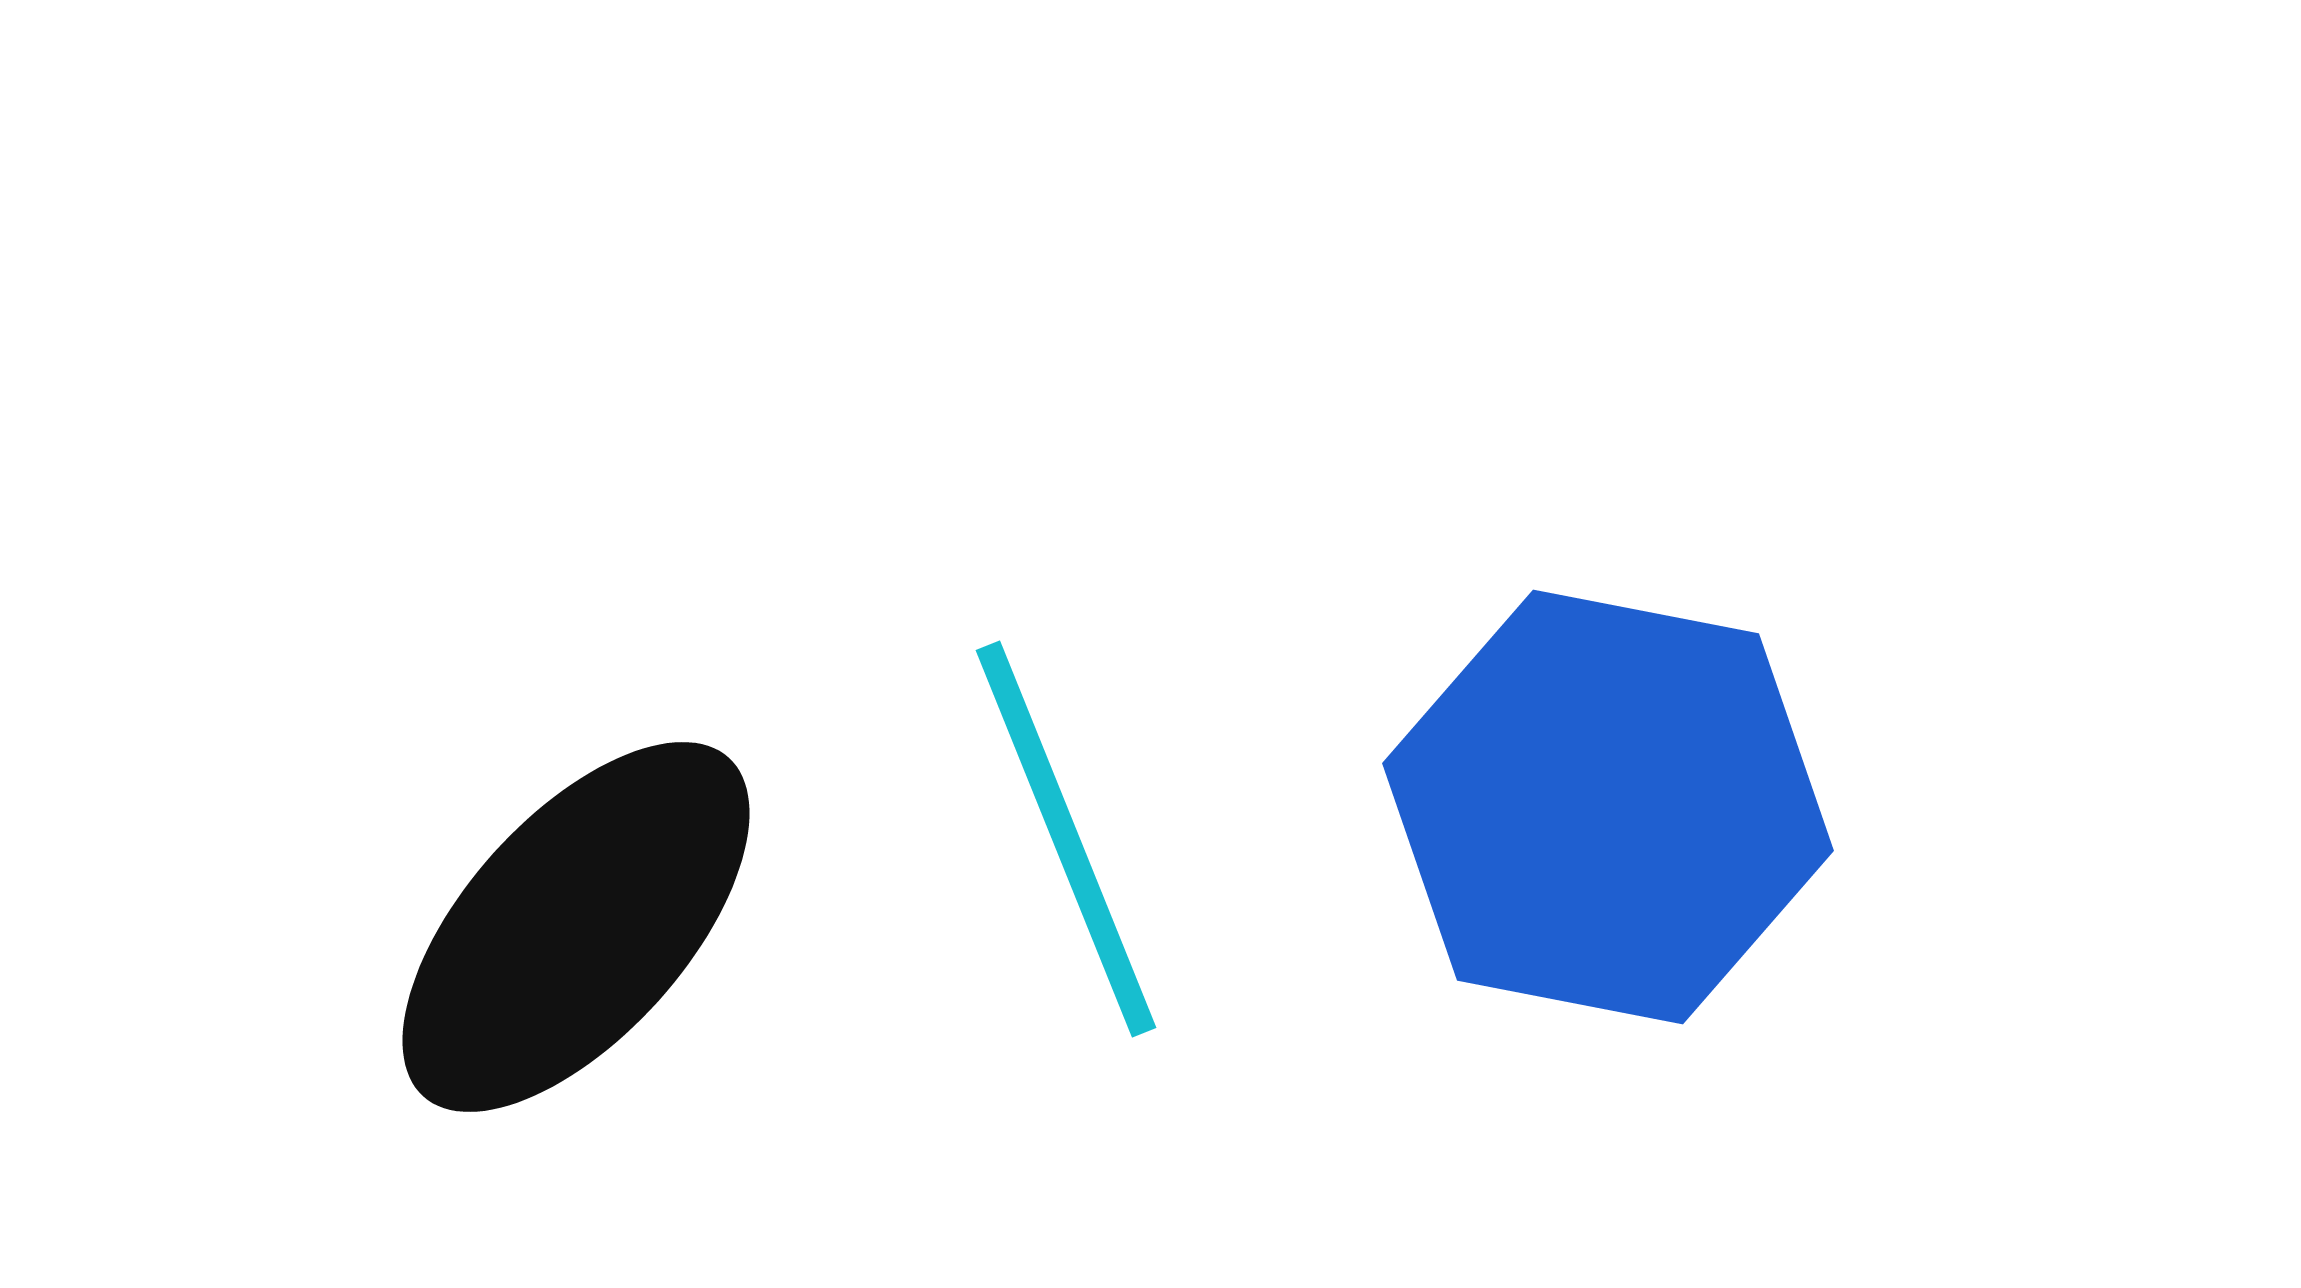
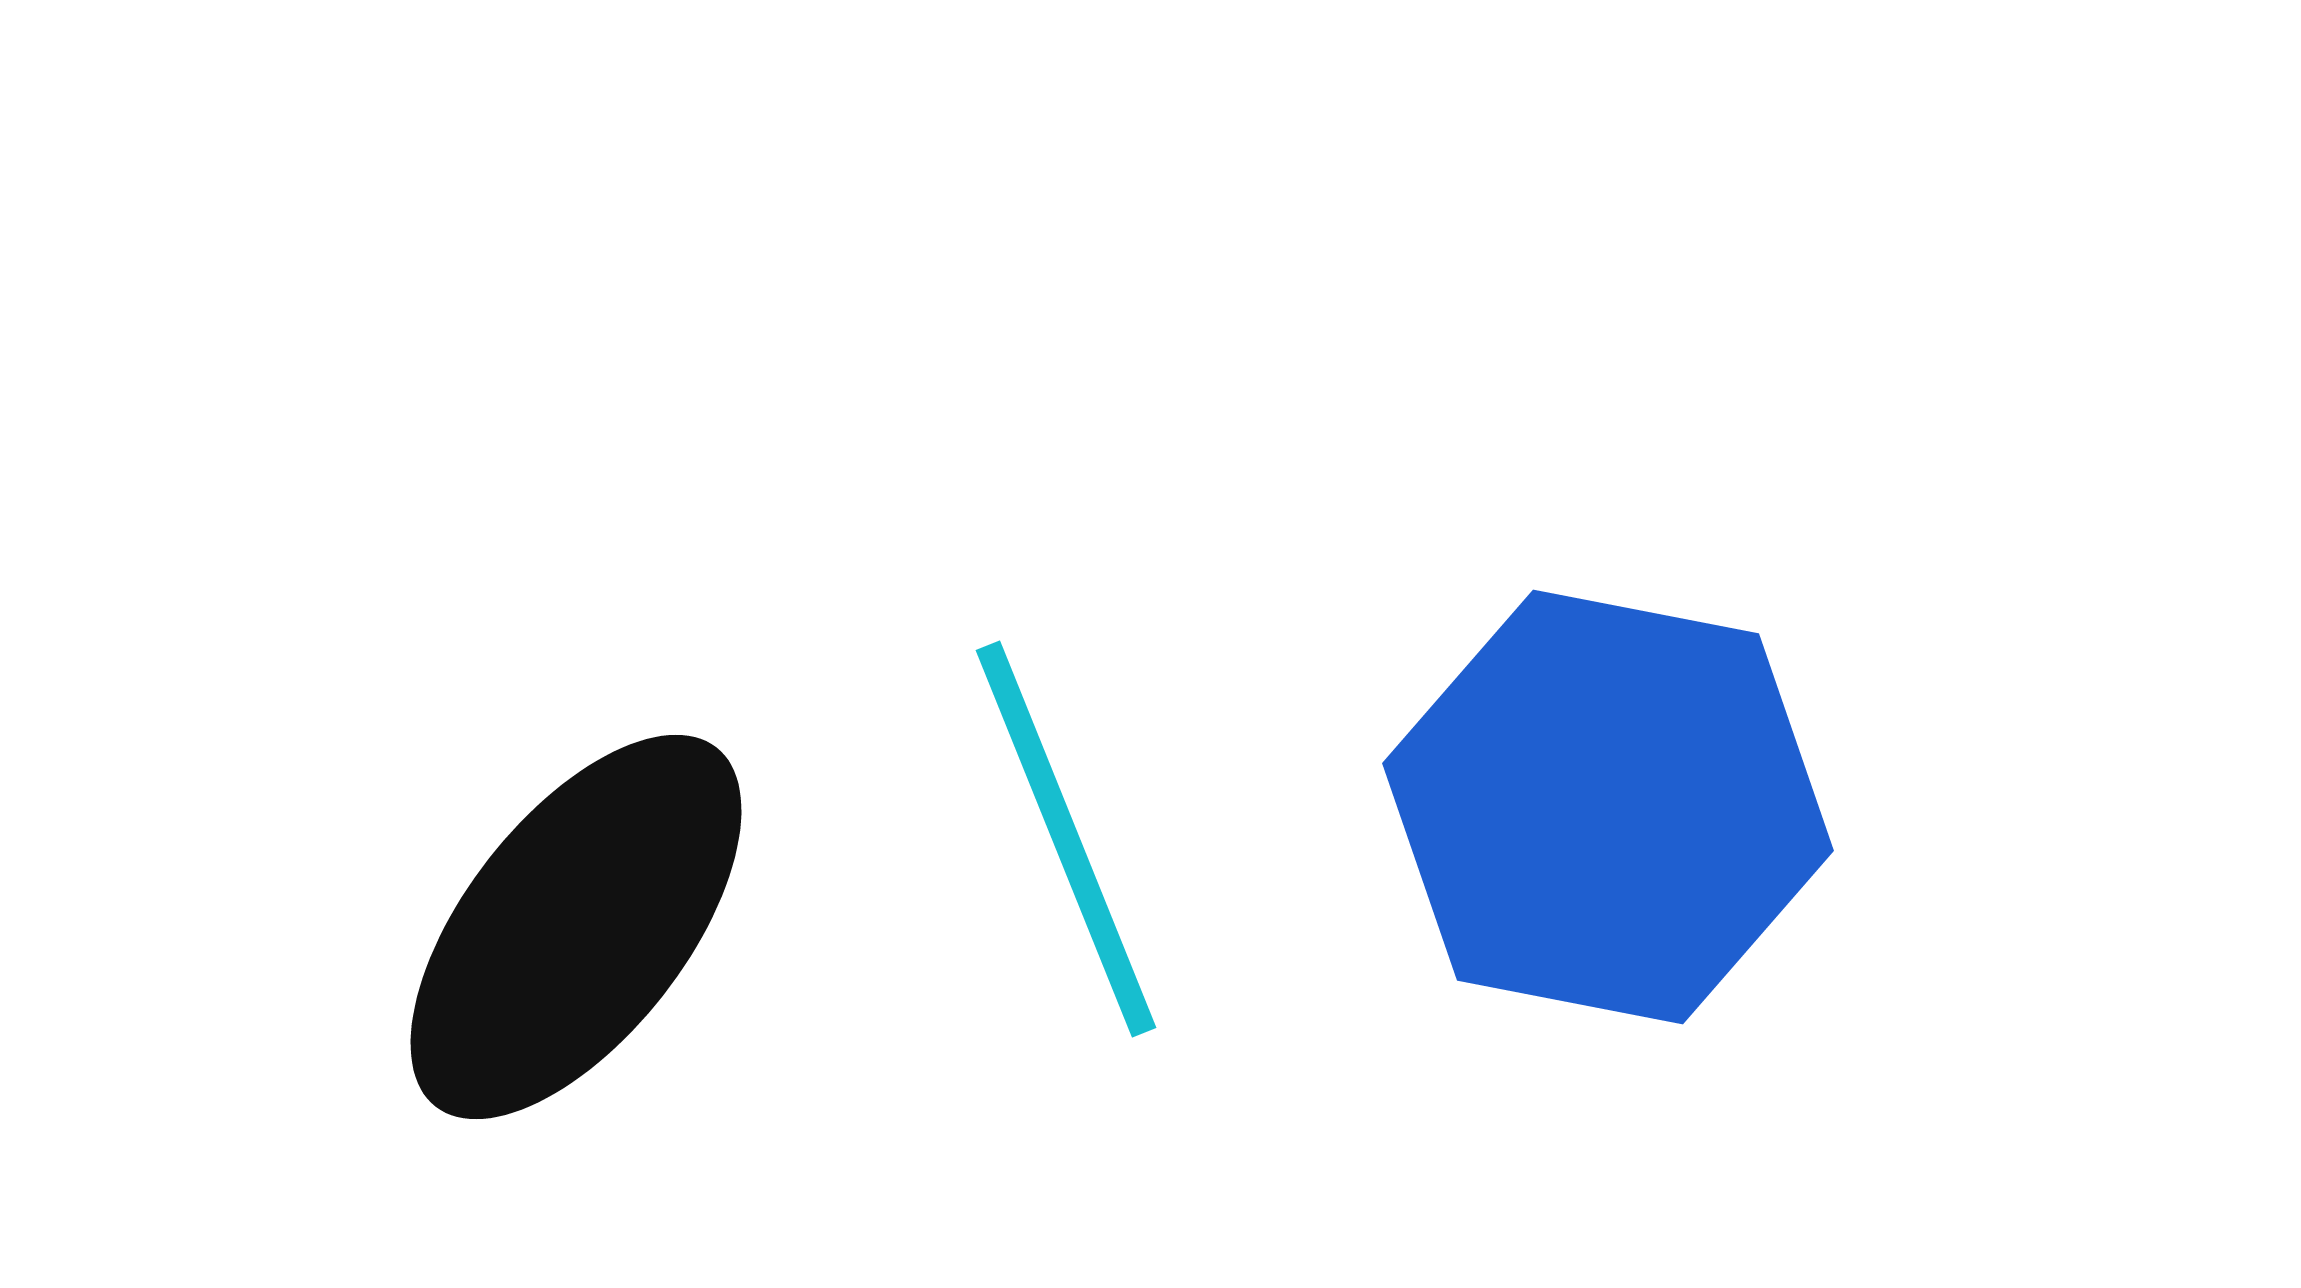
black ellipse: rotated 4 degrees counterclockwise
